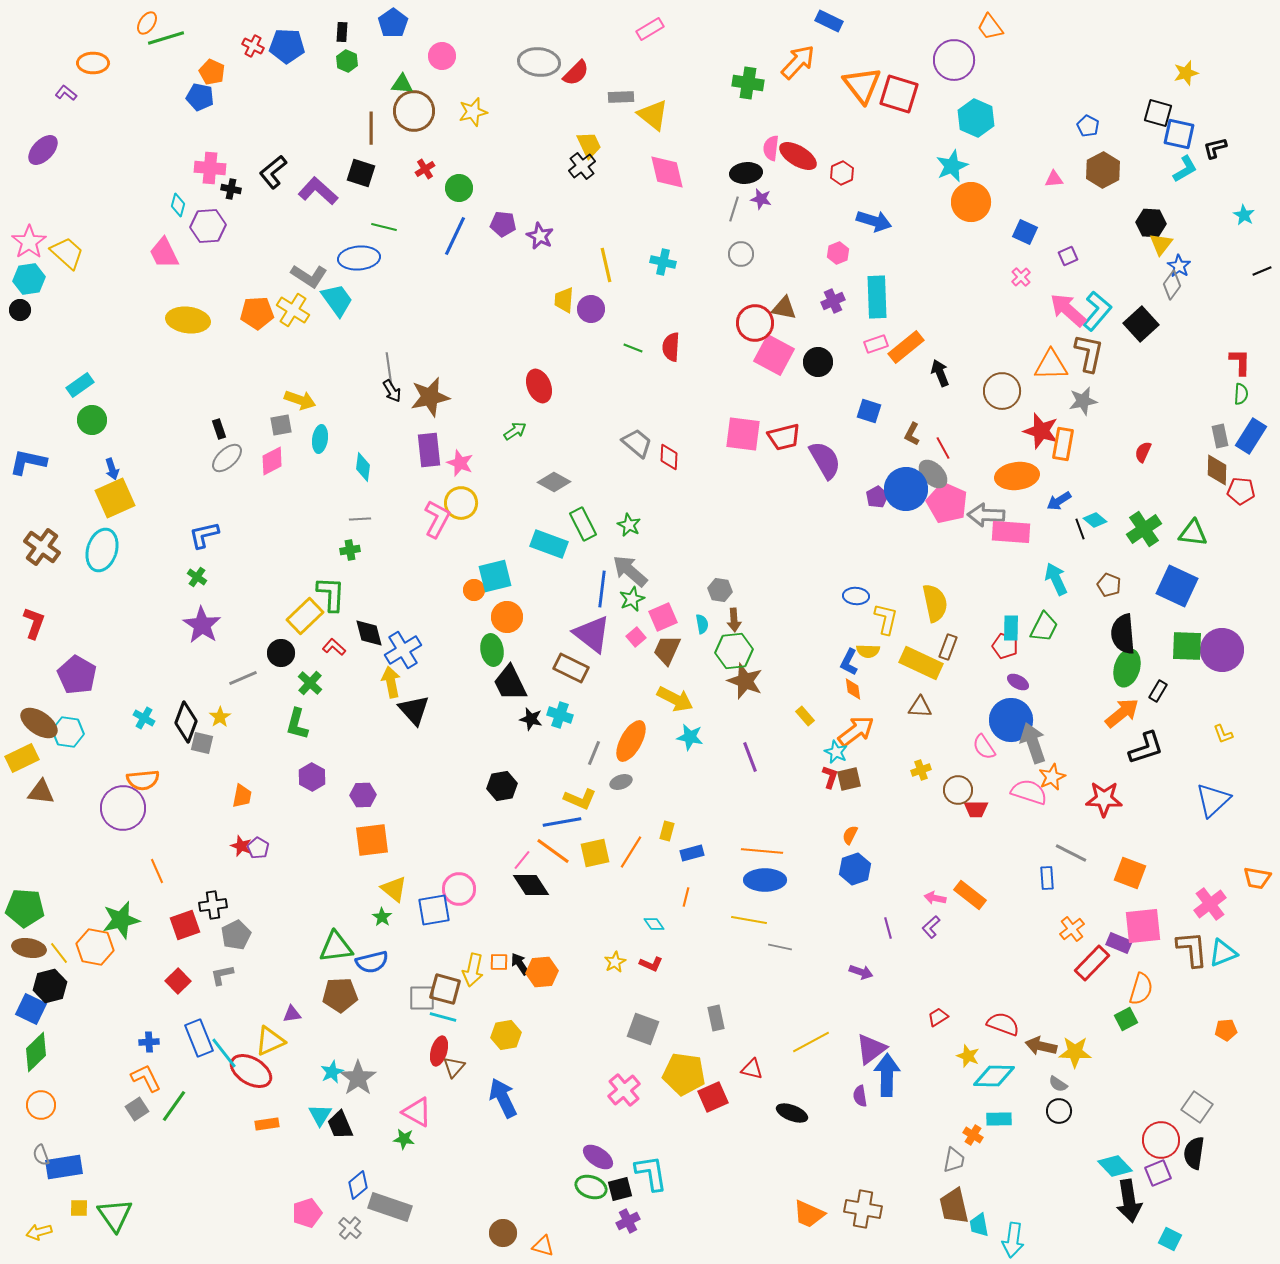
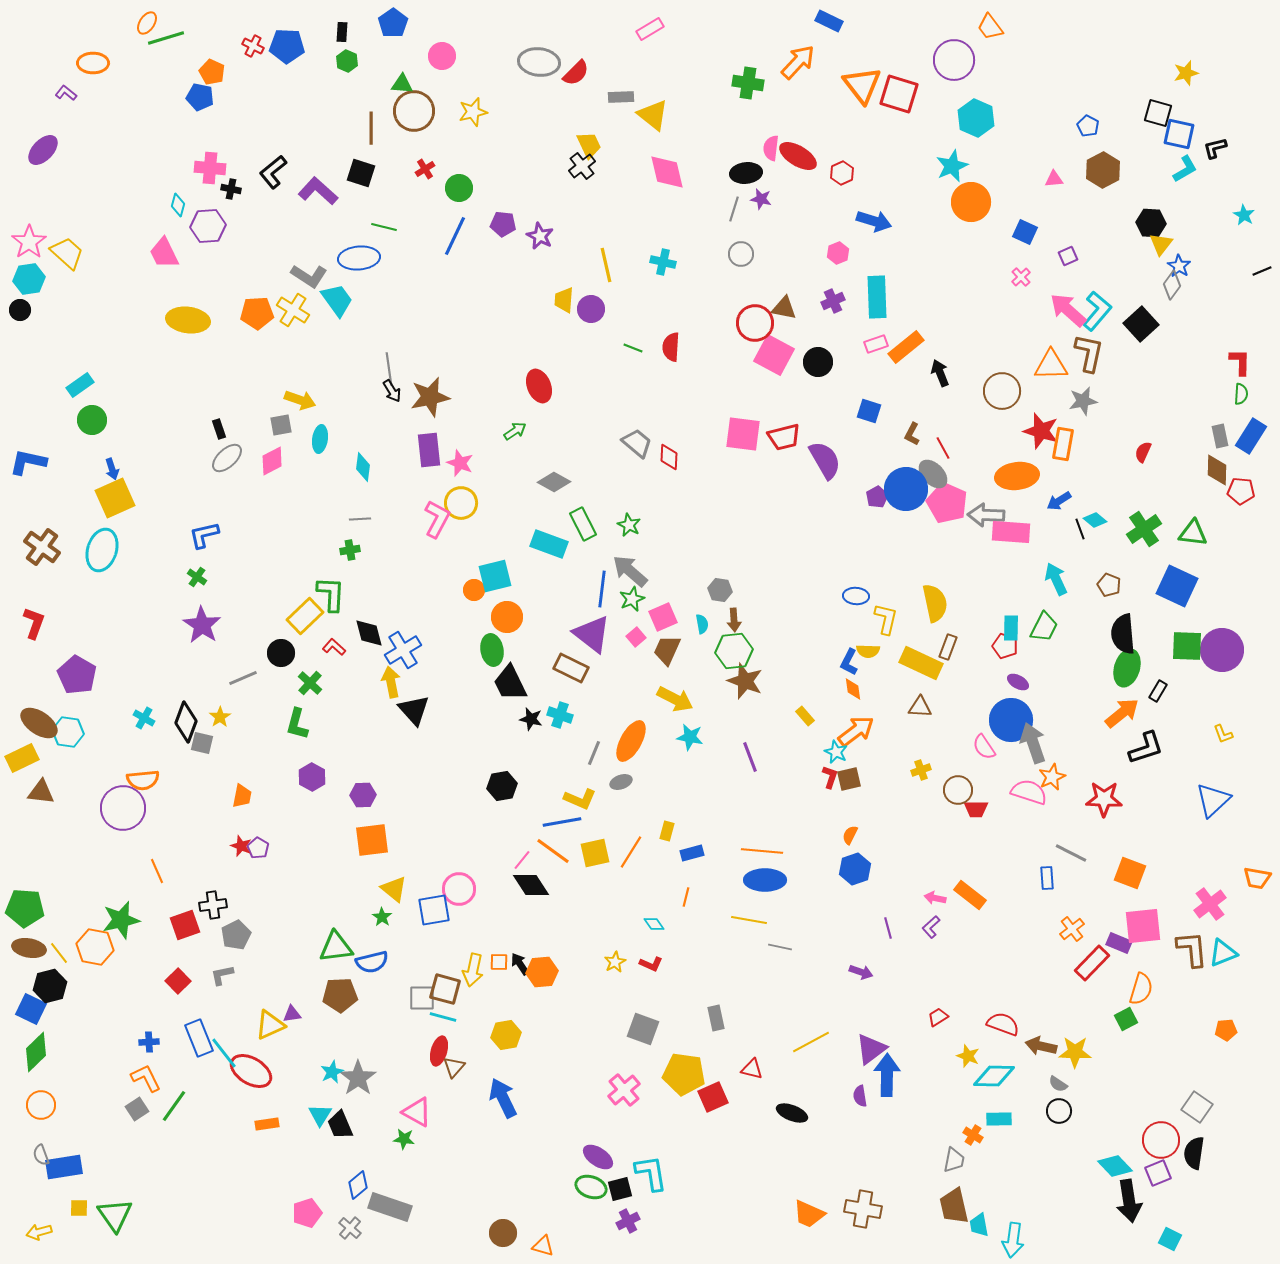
yellow triangle at (270, 1041): moved 16 px up
